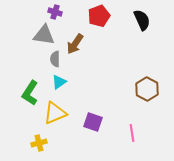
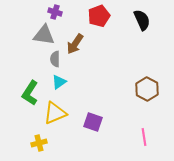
pink line: moved 12 px right, 4 px down
